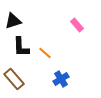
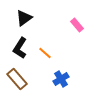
black triangle: moved 11 px right, 3 px up; rotated 18 degrees counterclockwise
black L-shape: moved 1 px left, 1 px down; rotated 35 degrees clockwise
brown rectangle: moved 3 px right
